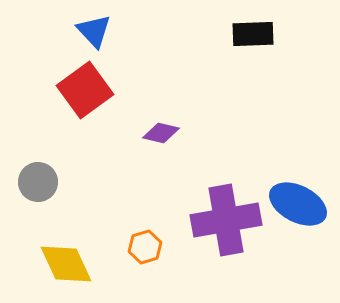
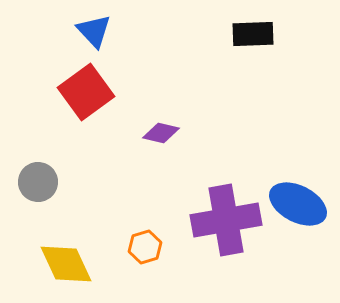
red square: moved 1 px right, 2 px down
